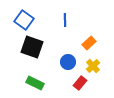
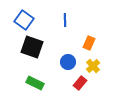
orange rectangle: rotated 24 degrees counterclockwise
